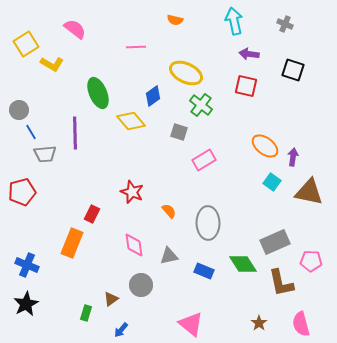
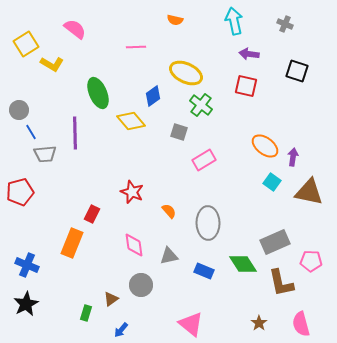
black square at (293, 70): moved 4 px right, 1 px down
red pentagon at (22, 192): moved 2 px left
